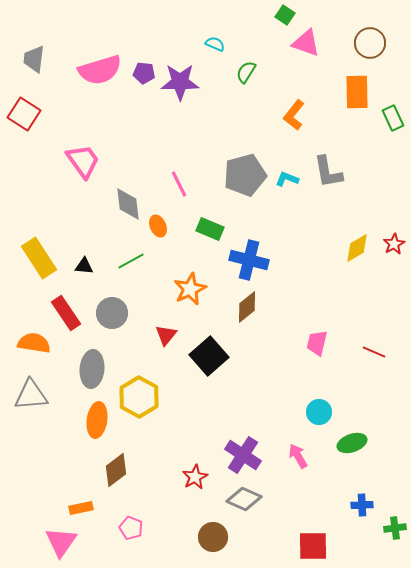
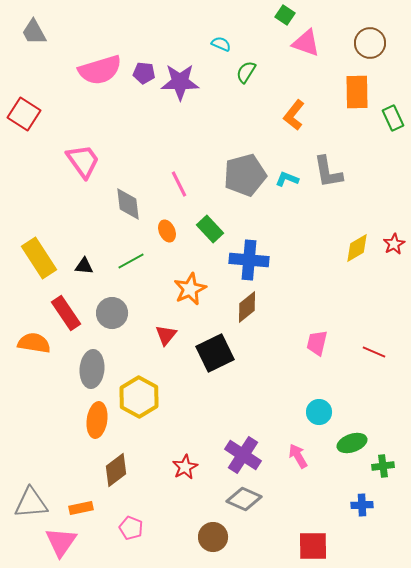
cyan semicircle at (215, 44): moved 6 px right
gray trapezoid at (34, 59): moved 27 px up; rotated 36 degrees counterclockwise
orange ellipse at (158, 226): moved 9 px right, 5 px down
green rectangle at (210, 229): rotated 24 degrees clockwise
blue cross at (249, 260): rotated 9 degrees counterclockwise
black square at (209, 356): moved 6 px right, 3 px up; rotated 15 degrees clockwise
gray triangle at (31, 395): moved 108 px down
red star at (195, 477): moved 10 px left, 10 px up
green cross at (395, 528): moved 12 px left, 62 px up
